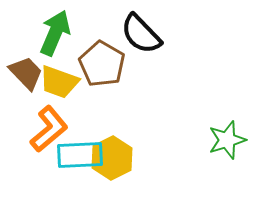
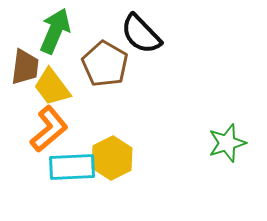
green arrow: moved 2 px up
brown pentagon: moved 3 px right
brown trapezoid: moved 1 px left, 6 px up; rotated 51 degrees clockwise
yellow trapezoid: moved 7 px left, 5 px down; rotated 33 degrees clockwise
green star: moved 3 px down
cyan rectangle: moved 8 px left, 12 px down
